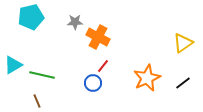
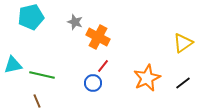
gray star: rotated 21 degrees clockwise
cyan triangle: rotated 18 degrees clockwise
